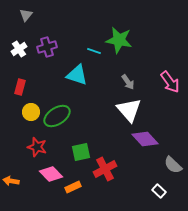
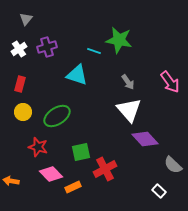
gray triangle: moved 4 px down
red rectangle: moved 3 px up
yellow circle: moved 8 px left
red star: moved 1 px right
